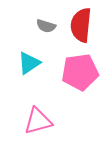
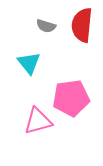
red semicircle: moved 1 px right
cyan triangle: rotated 35 degrees counterclockwise
pink pentagon: moved 9 px left, 26 px down
